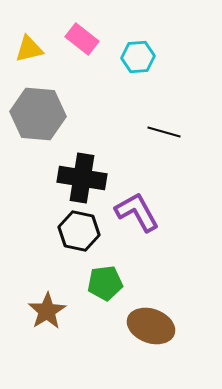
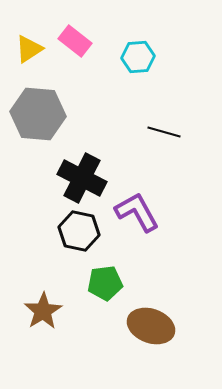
pink rectangle: moved 7 px left, 2 px down
yellow triangle: rotated 20 degrees counterclockwise
black cross: rotated 18 degrees clockwise
brown star: moved 4 px left
